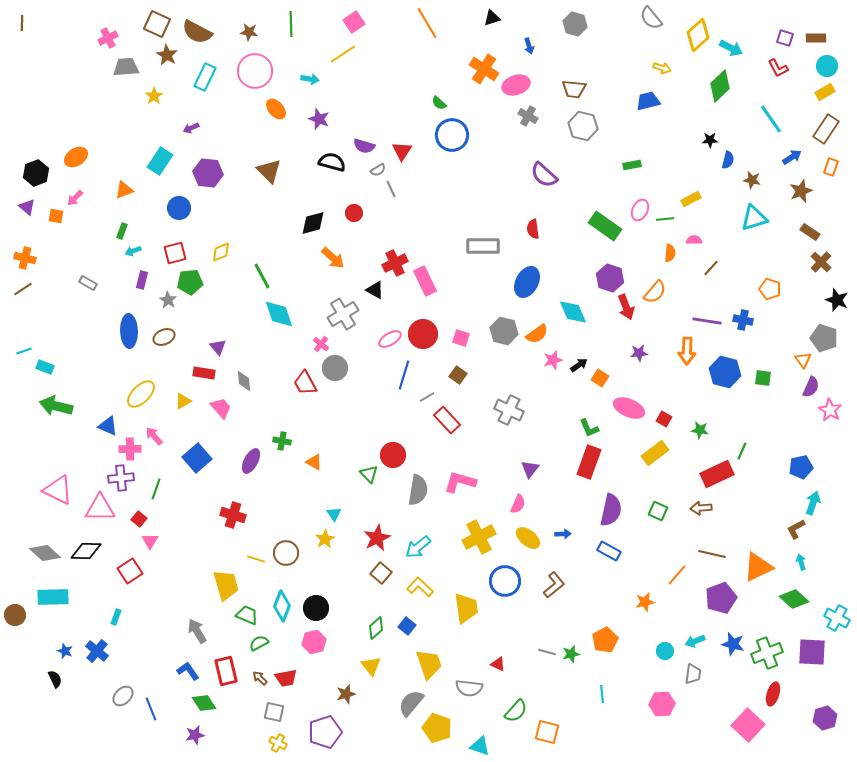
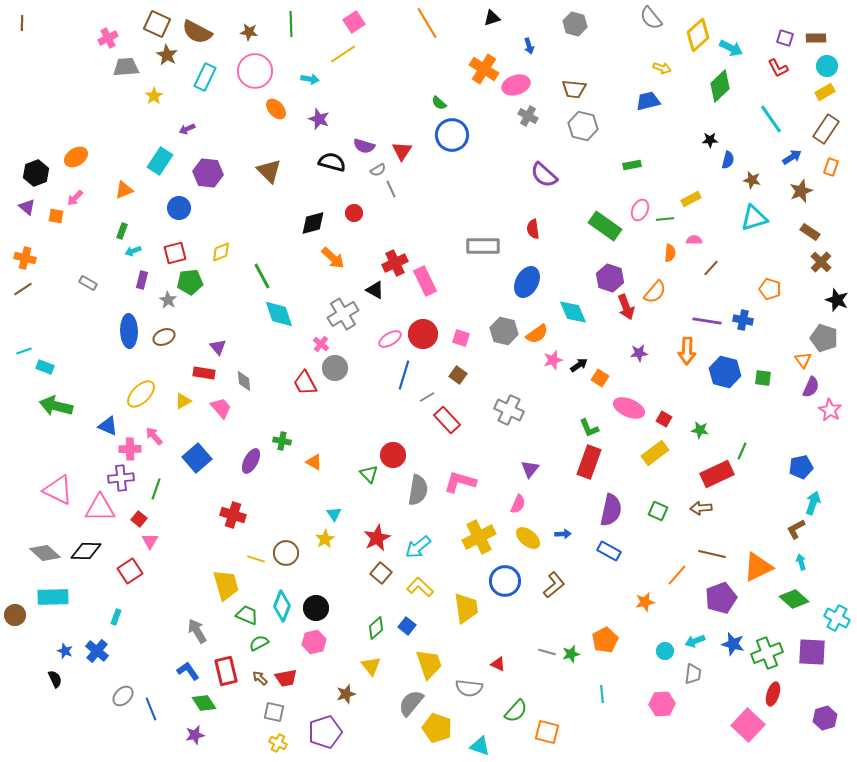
purple arrow at (191, 128): moved 4 px left, 1 px down
